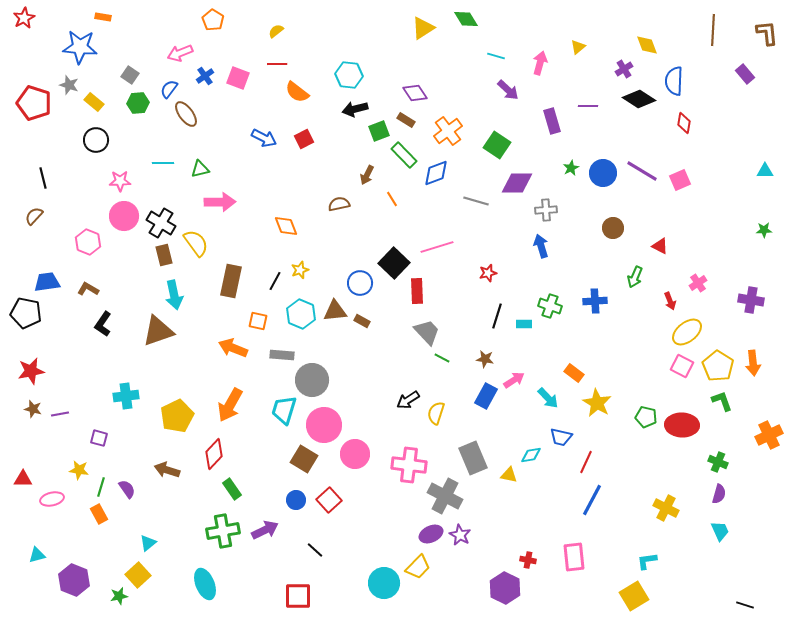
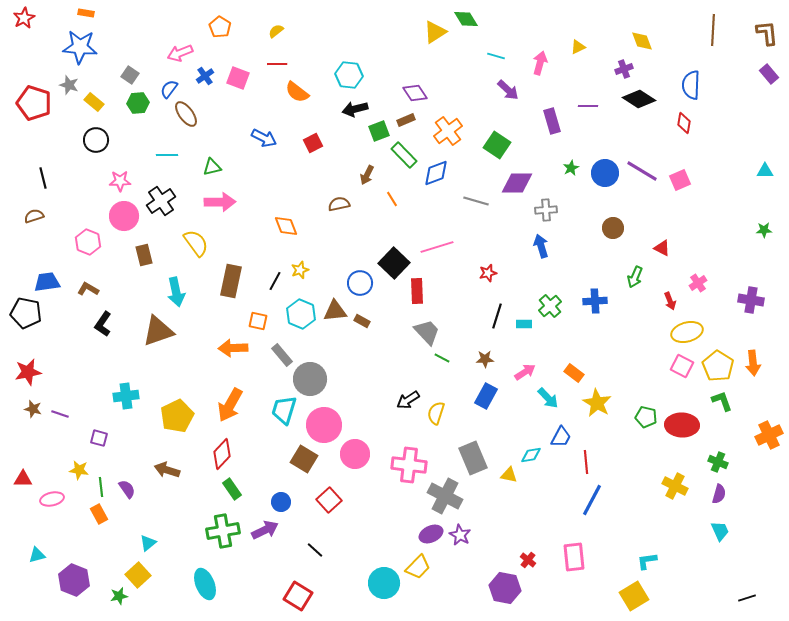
orange rectangle at (103, 17): moved 17 px left, 4 px up
orange pentagon at (213, 20): moved 7 px right, 7 px down
yellow triangle at (423, 28): moved 12 px right, 4 px down
yellow diamond at (647, 45): moved 5 px left, 4 px up
yellow triangle at (578, 47): rotated 14 degrees clockwise
purple cross at (624, 69): rotated 12 degrees clockwise
purple rectangle at (745, 74): moved 24 px right
blue semicircle at (674, 81): moved 17 px right, 4 px down
brown rectangle at (406, 120): rotated 54 degrees counterclockwise
red square at (304, 139): moved 9 px right, 4 px down
cyan line at (163, 163): moved 4 px right, 8 px up
green triangle at (200, 169): moved 12 px right, 2 px up
blue circle at (603, 173): moved 2 px right
brown semicircle at (34, 216): rotated 30 degrees clockwise
black cross at (161, 223): moved 22 px up; rotated 24 degrees clockwise
red triangle at (660, 246): moved 2 px right, 2 px down
brown rectangle at (164, 255): moved 20 px left
cyan arrow at (174, 295): moved 2 px right, 3 px up
green cross at (550, 306): rotated 30 degrees clockwise
yellow ellipse at (687, 332): rotated 24 degrees clockwise
orange arrow at (233, 348): rotated 24 degrees counterclockwise
gray rectangle at (282, 355): rotated 45 degrees clockwise
brown star at (485, 359): rotated 12 degrees counterclockwise
red star at (31, 371): moved 3 px left, 1 px down
gray circle at (312, 380): moved 2 px left, 1 px up
pink arrow at (514, 380): moved 11 px right, 8 px up
purple line at (60, 414): rotated 30 degrees clockwise
blue trapezoid at (561, 437): rotated 75 degrees counterclockwise
red diamond at (214, 454): moved 8 px right
red line at (586, 462): rotated 30 degrees counterclockwise
green line at (101, 487): rotated 24 degrees counterclockwise
blue circle at (296, 500): moved 15 px left, 2 px down
yellow cross at (666, 508): moved 9 px right, 22 px up
red cross at (528, 560): rotated 28 degrees clockwise
purple hexagon at (505, 588): rotated 16 degrees counterclockwise
red square at (298, 596): rotated 32 degrees clockwise
black line at (745, 605): moved 2 px right, 7 px up; rotated 36 degrees counterclockwise
